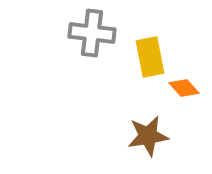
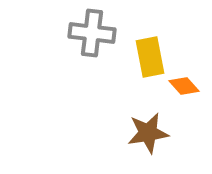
orange diamond: moved 2 px up
brown star: moved 3 px up
